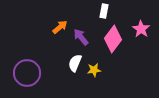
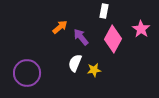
pink diamond: rotated 8 degrees counterclockwise
